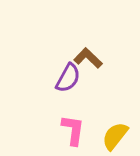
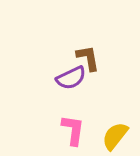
brown L-shape: rotated 36 degrees clockwise
purple semicircle: moved 3 px right; rotated 36 degrees clockwise
